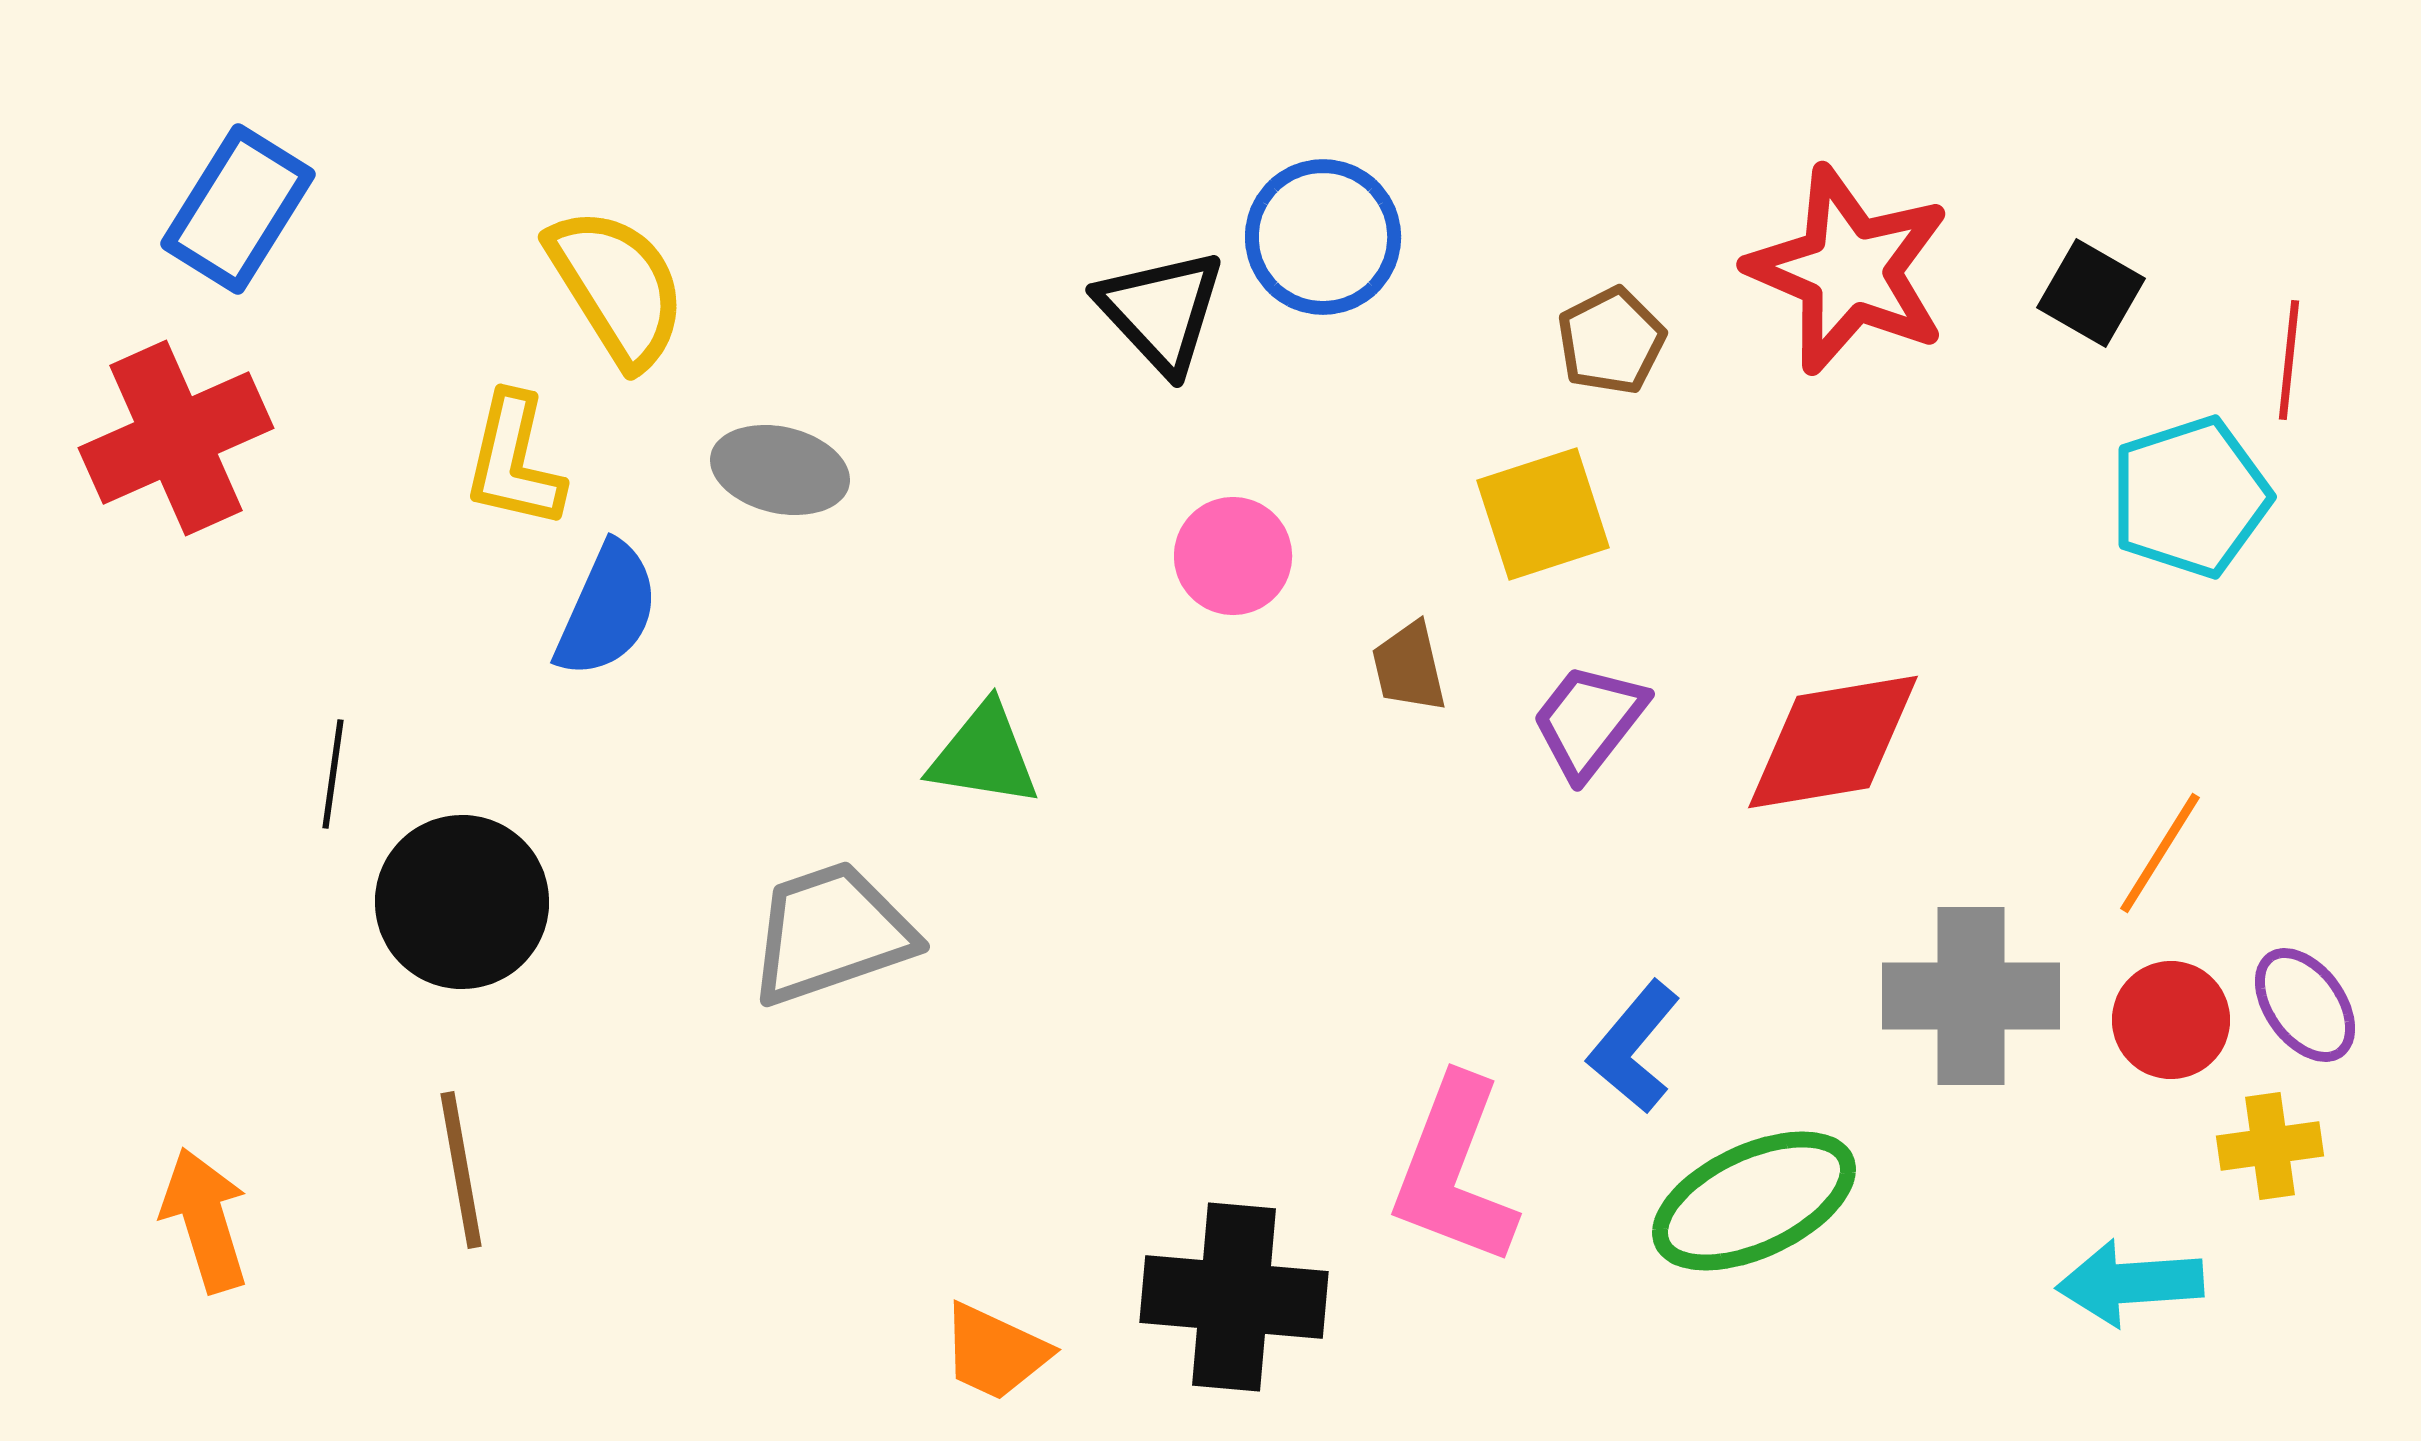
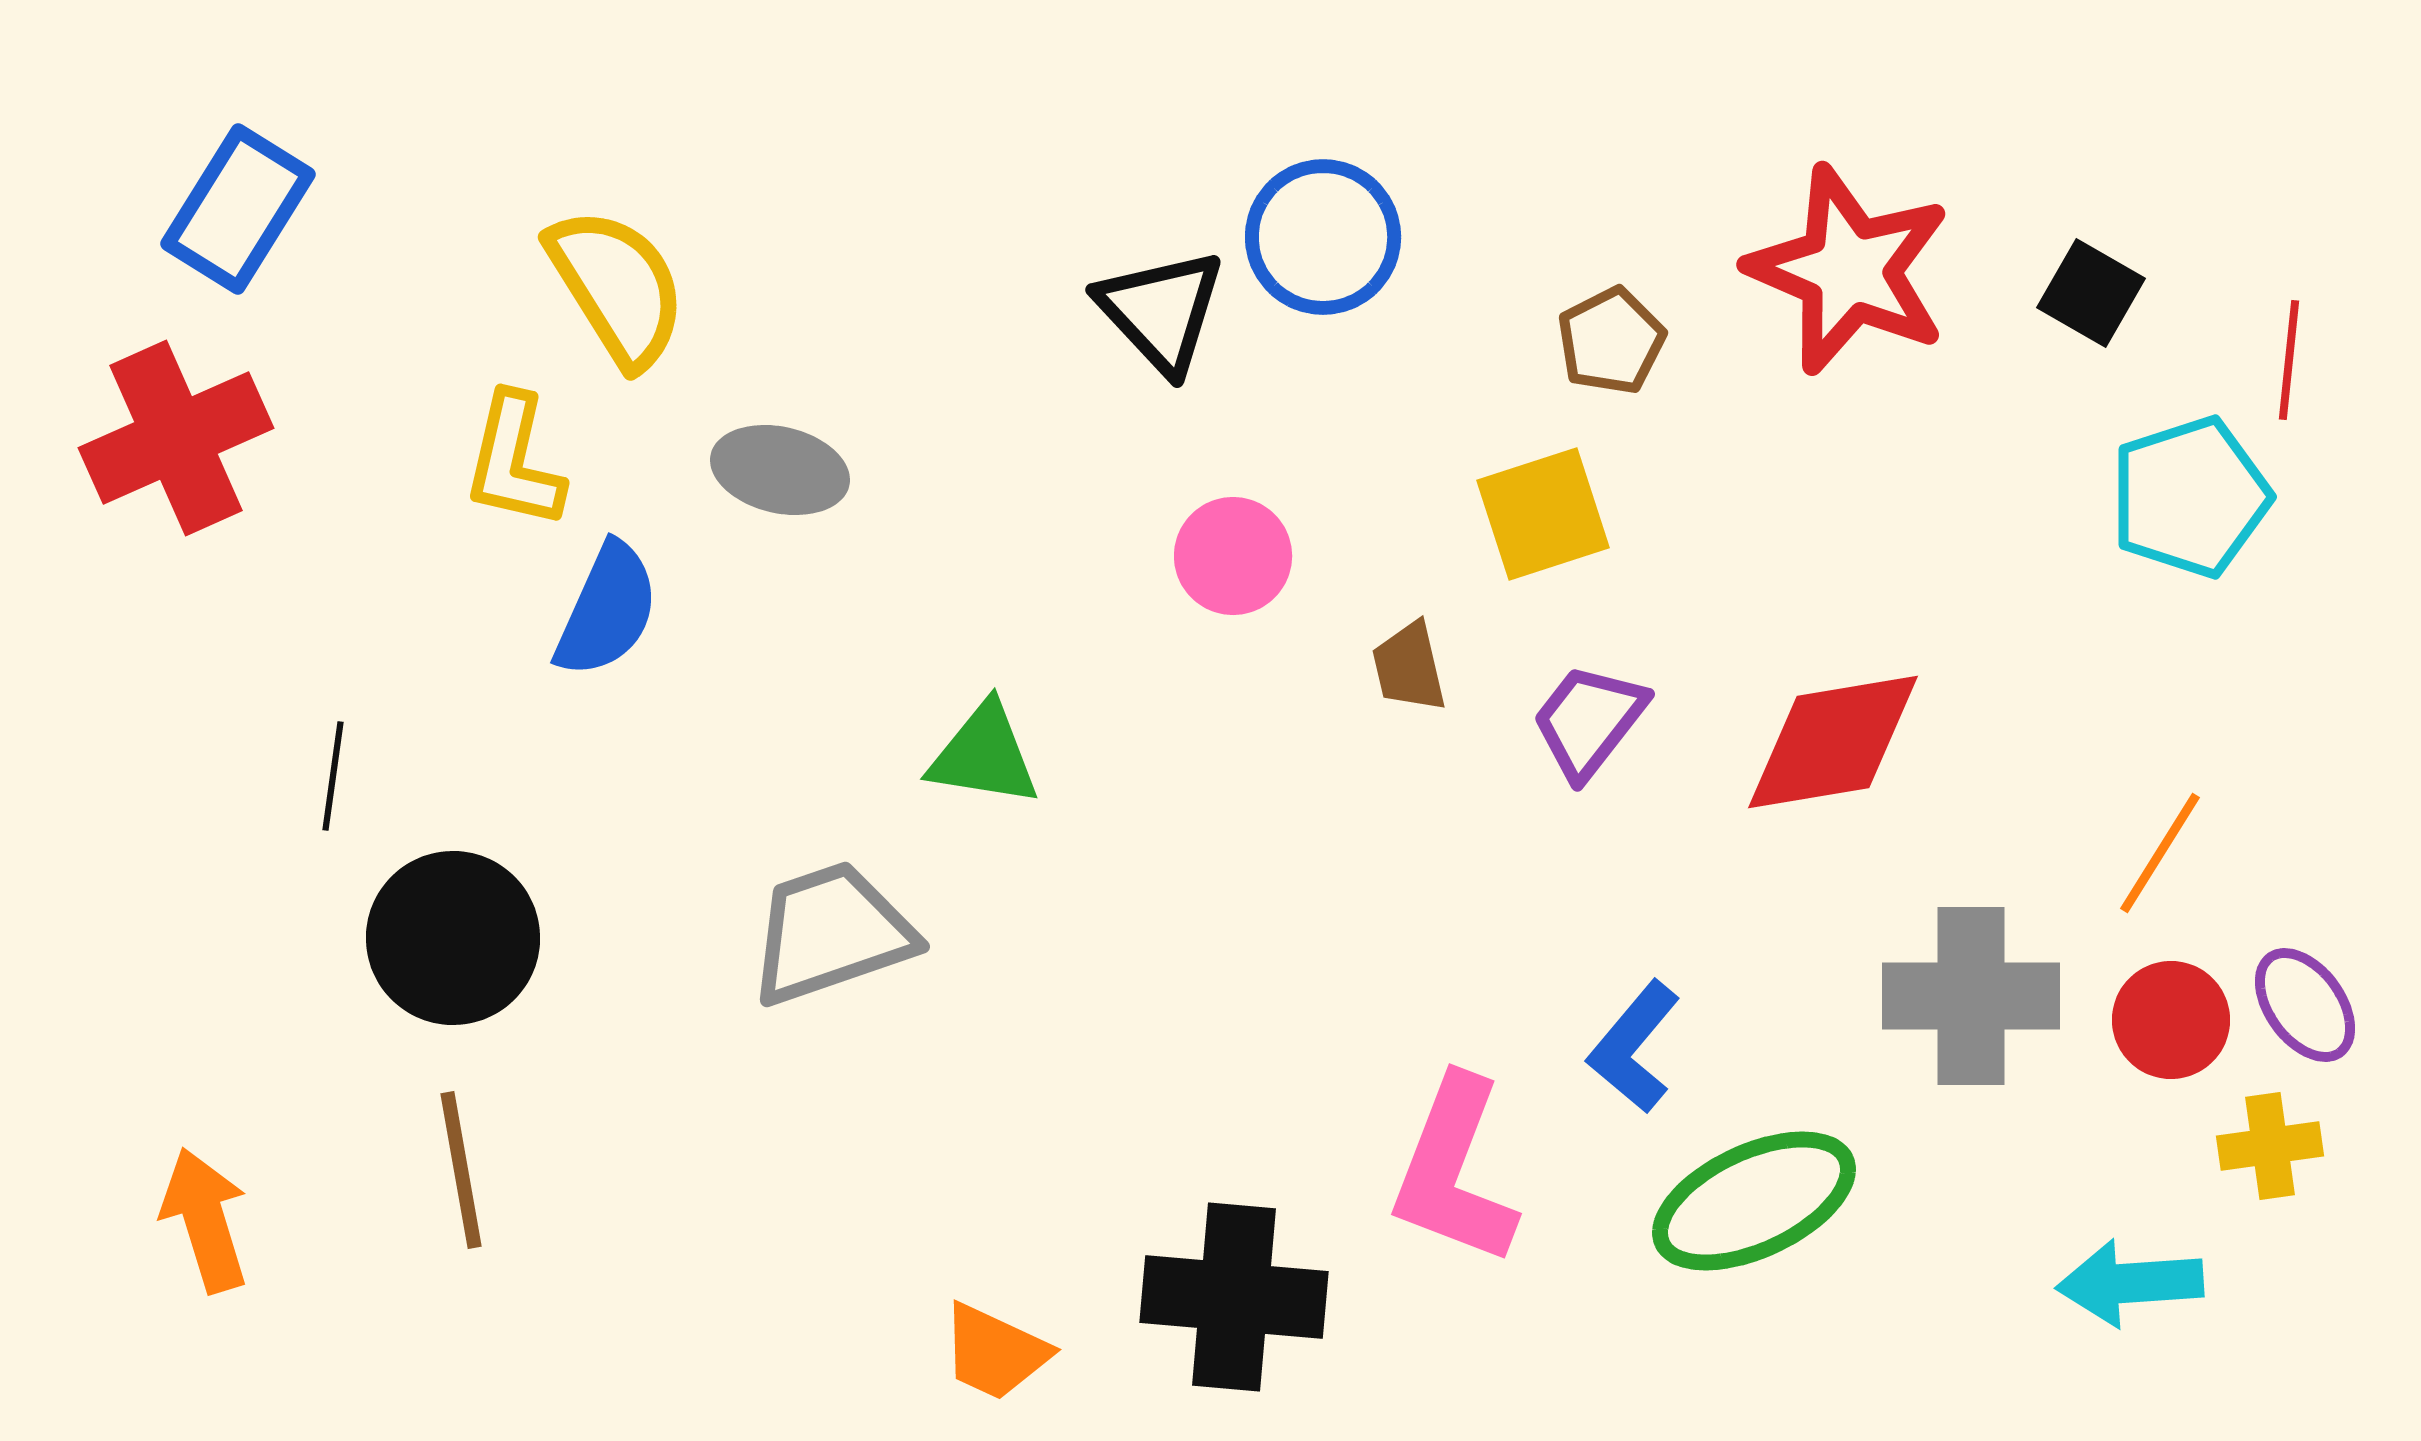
black line: moved 2 px down
black circle: moved 9 px left, 36 px down
